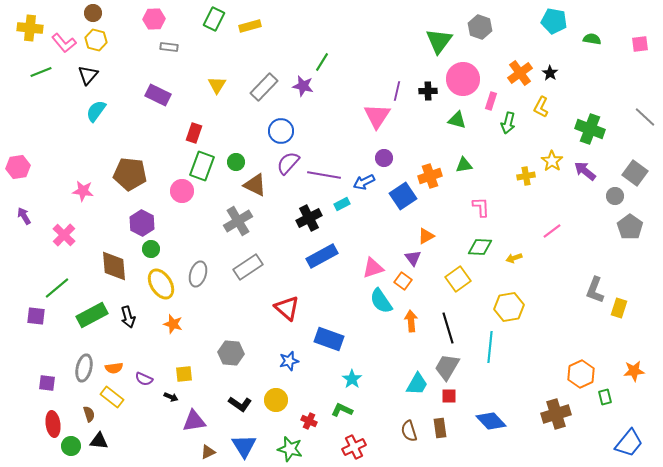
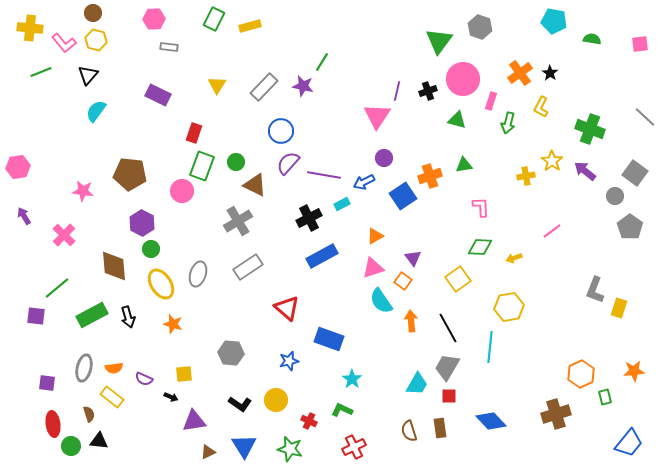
black cross at (428, 91): rotated 18 degrees counterclockwise
orange triangle at (426, 236): moved 51 px left
black line at (448, 328): rotated 12 degrees counterclockwise
